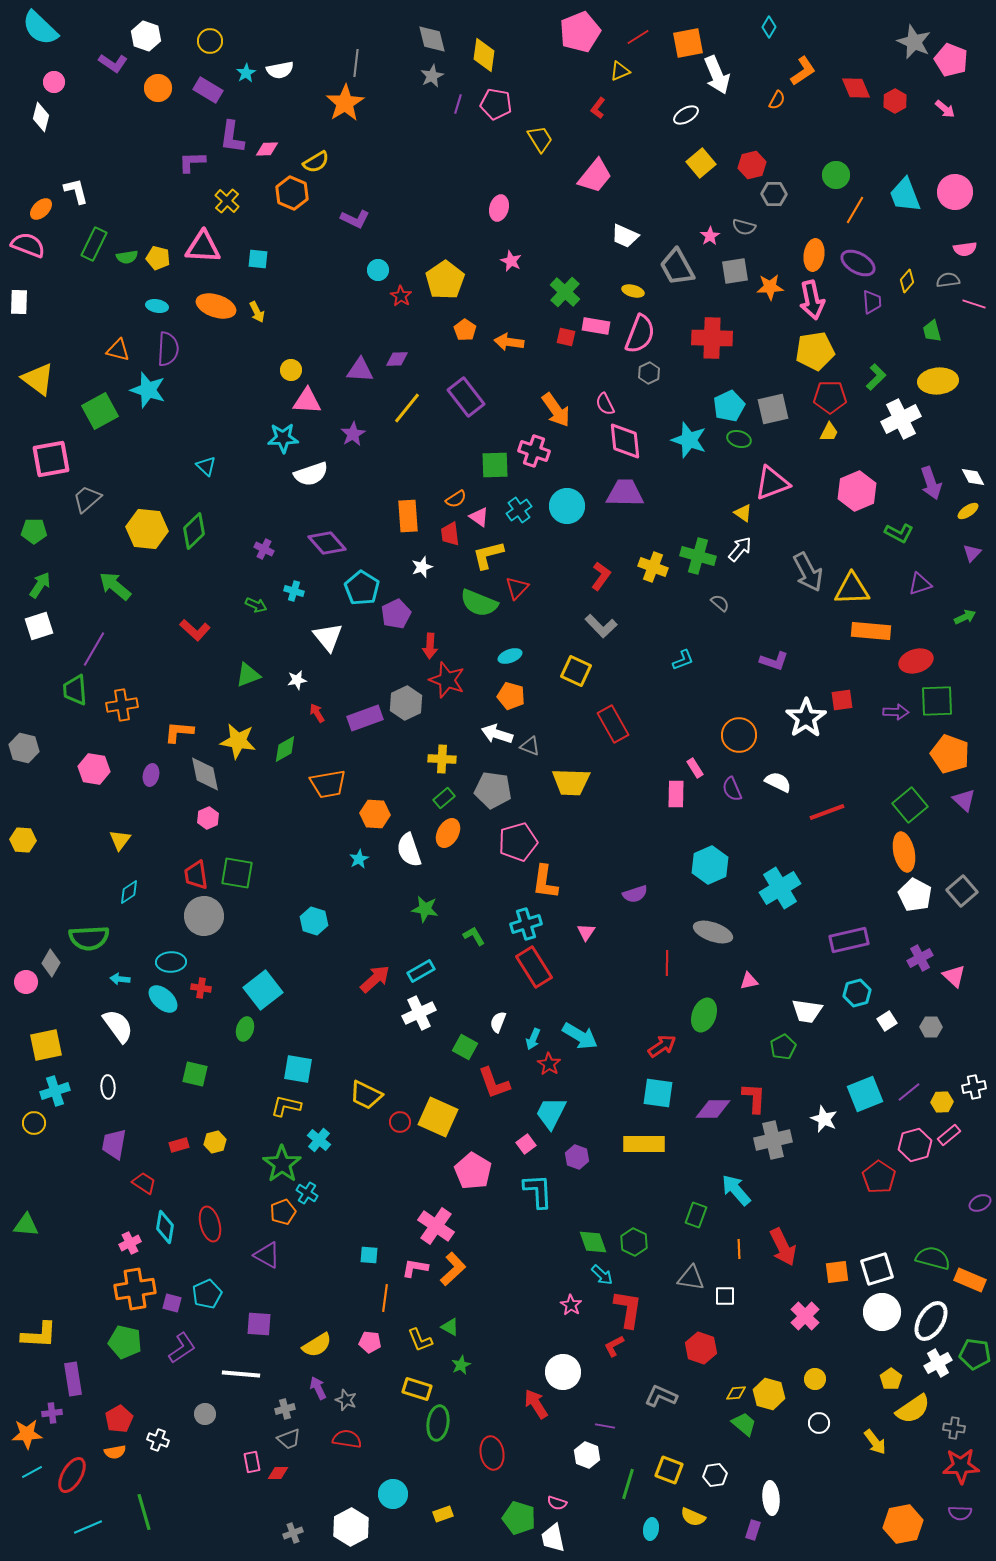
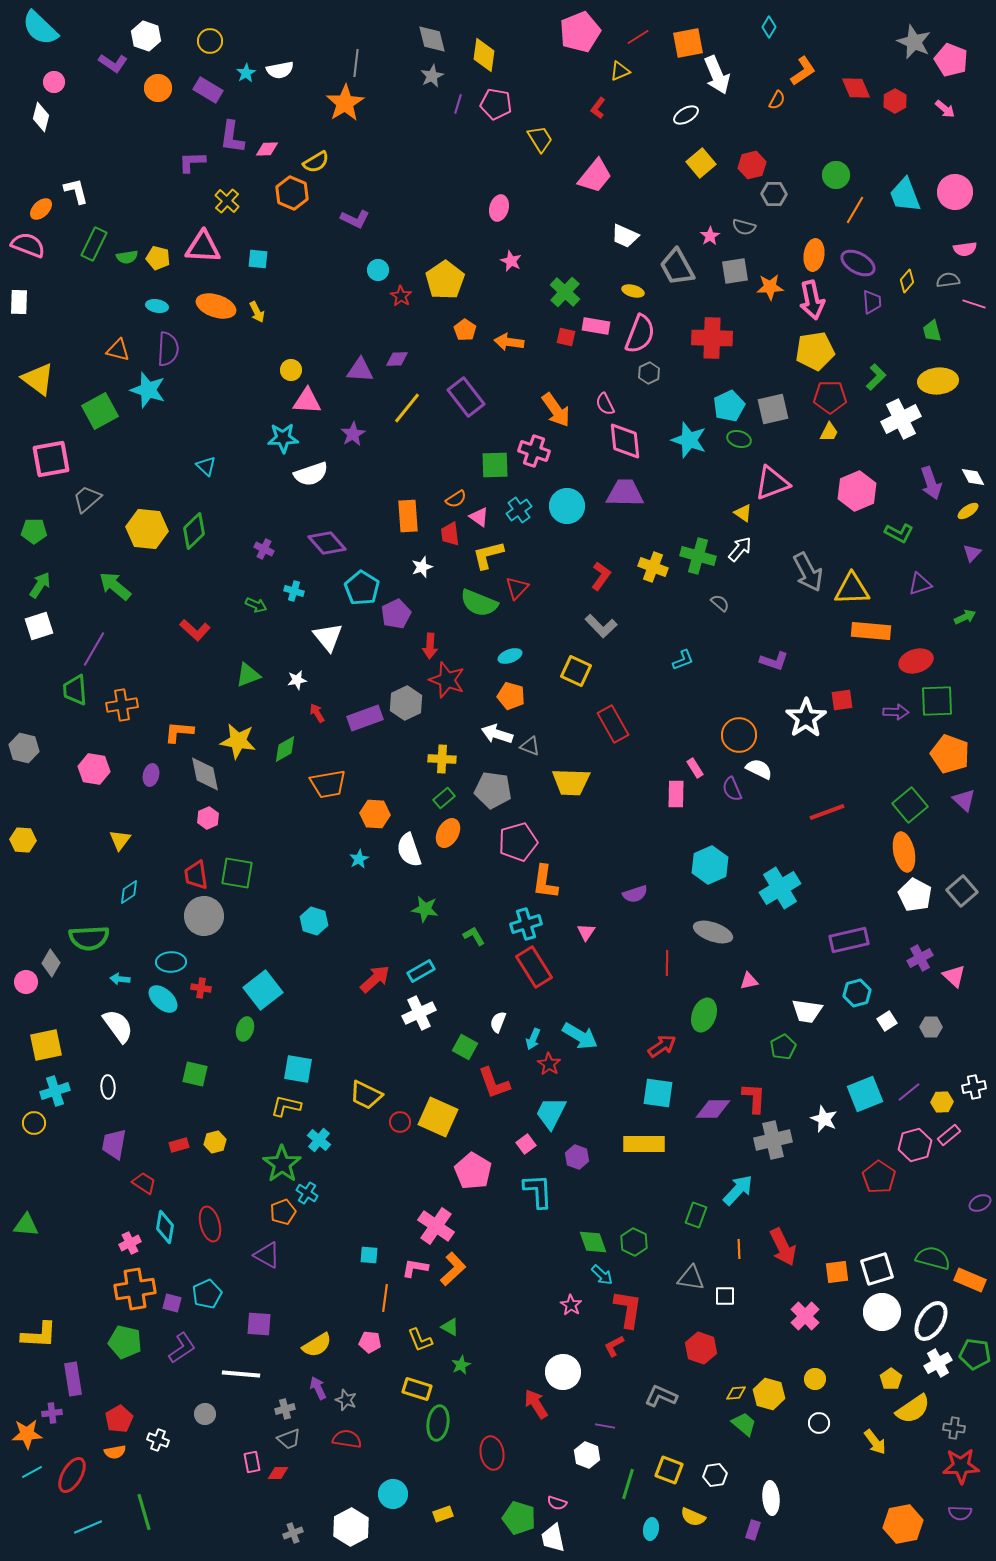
white semicircle at (778, 782): moved 19 px left, 13 px up
cyan arrow at (736, 1190): moved 2 px right; rotated 84 degrees clockwise
